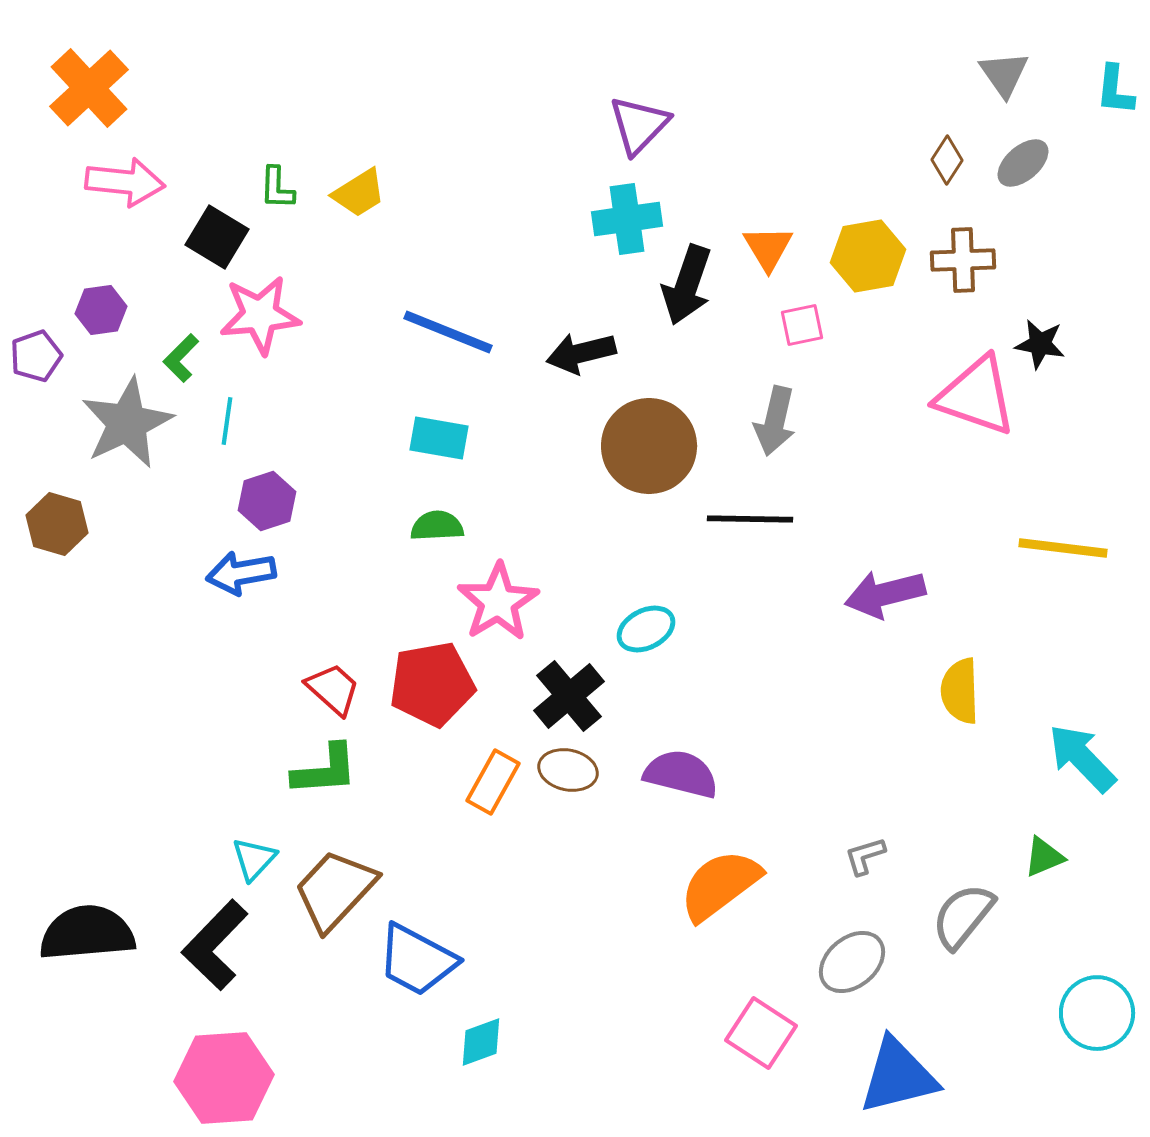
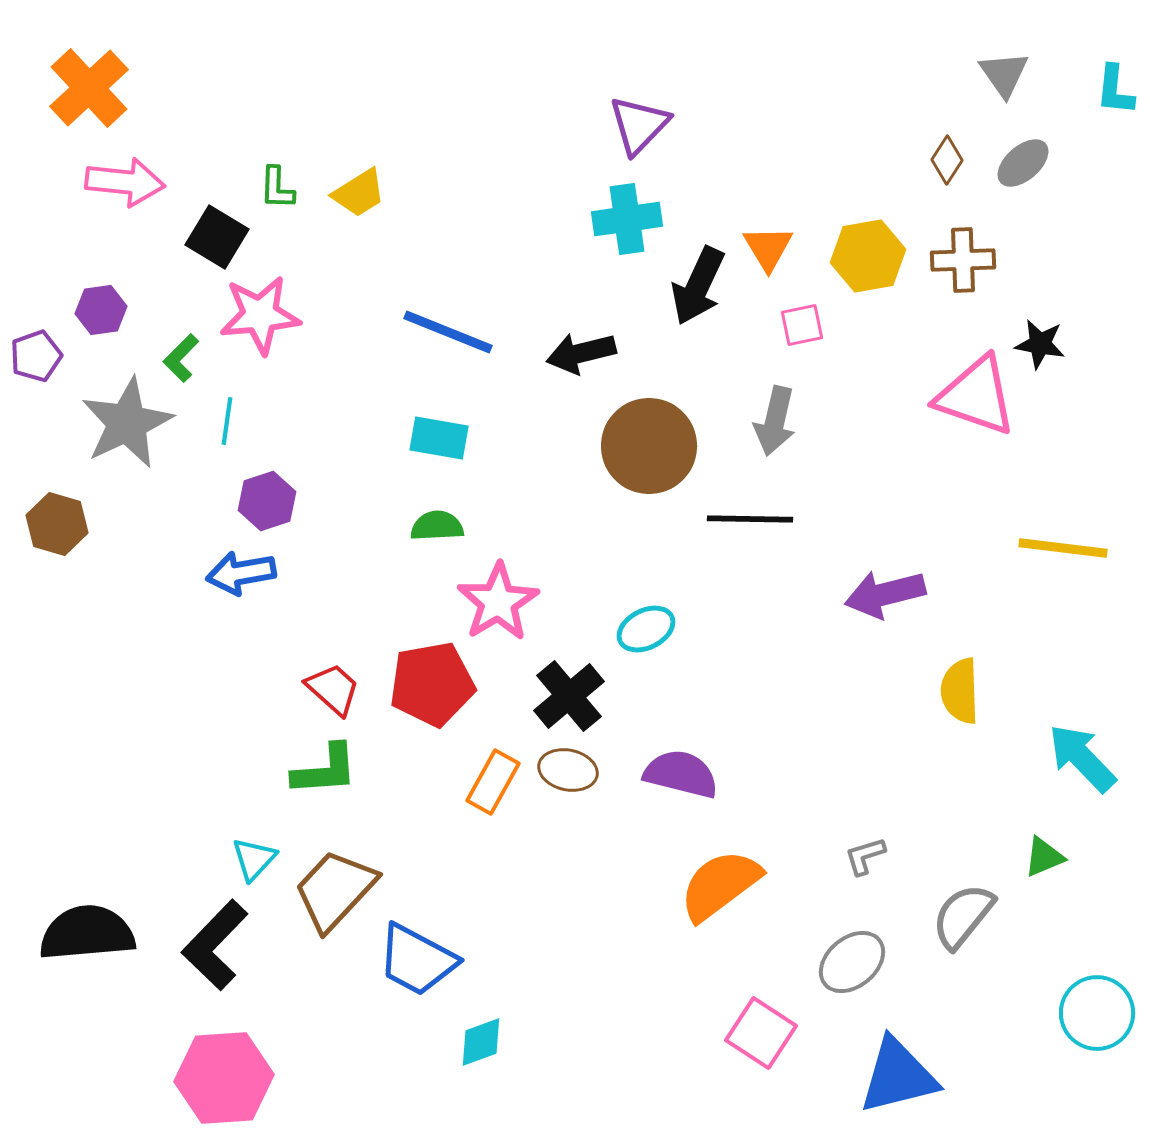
black arrow at (687, 285): moved 11 px right, 1 px down; rotated 6 degrees clockwise
